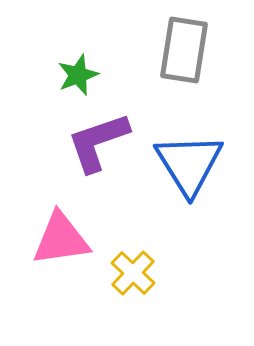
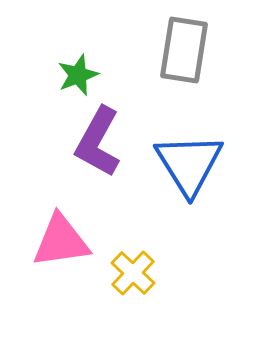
purple L-shape: rotated 42 degrees counterclockwise
pink triangle: moved 2 px down
